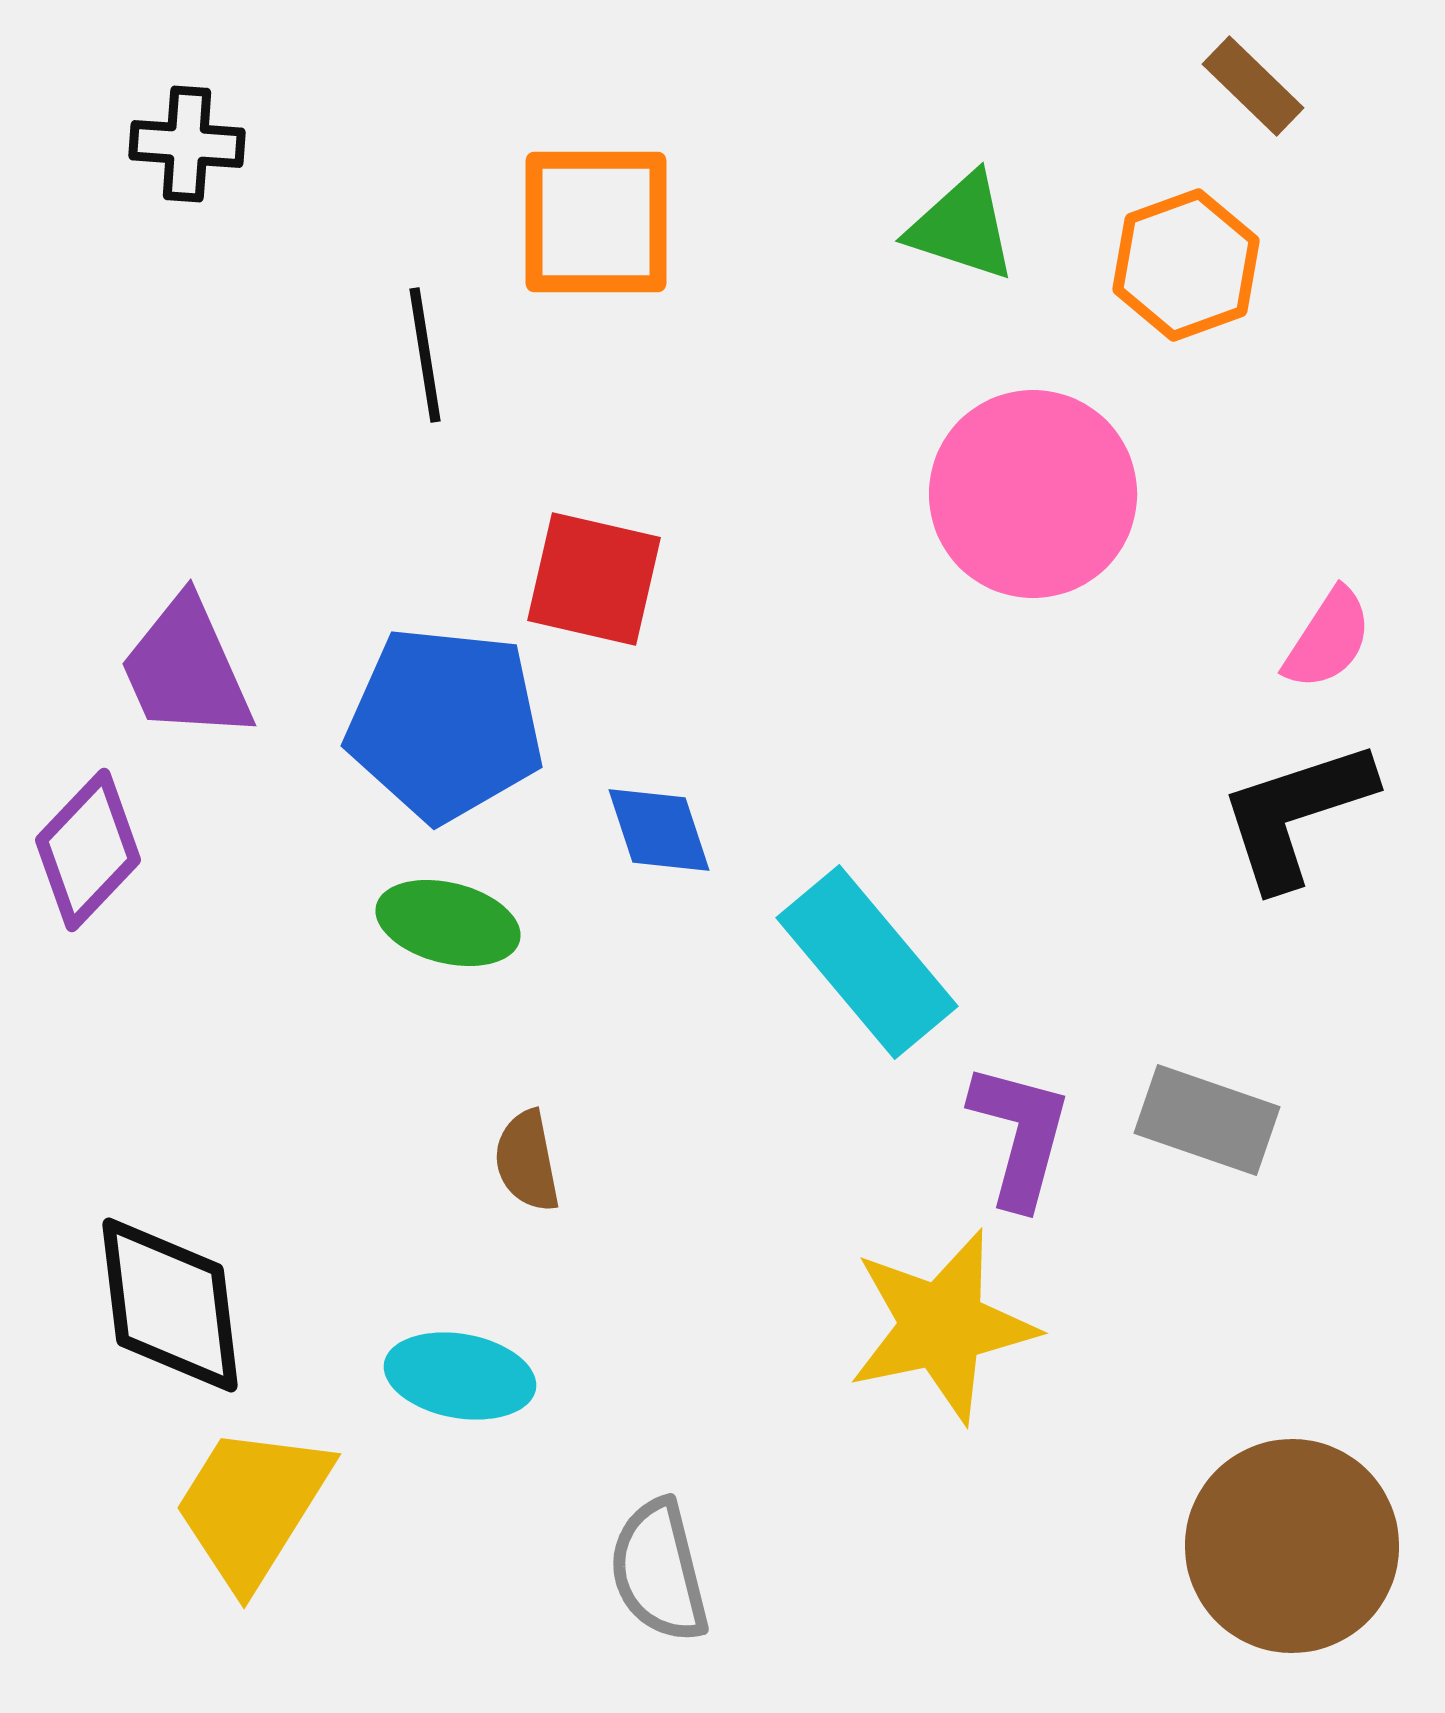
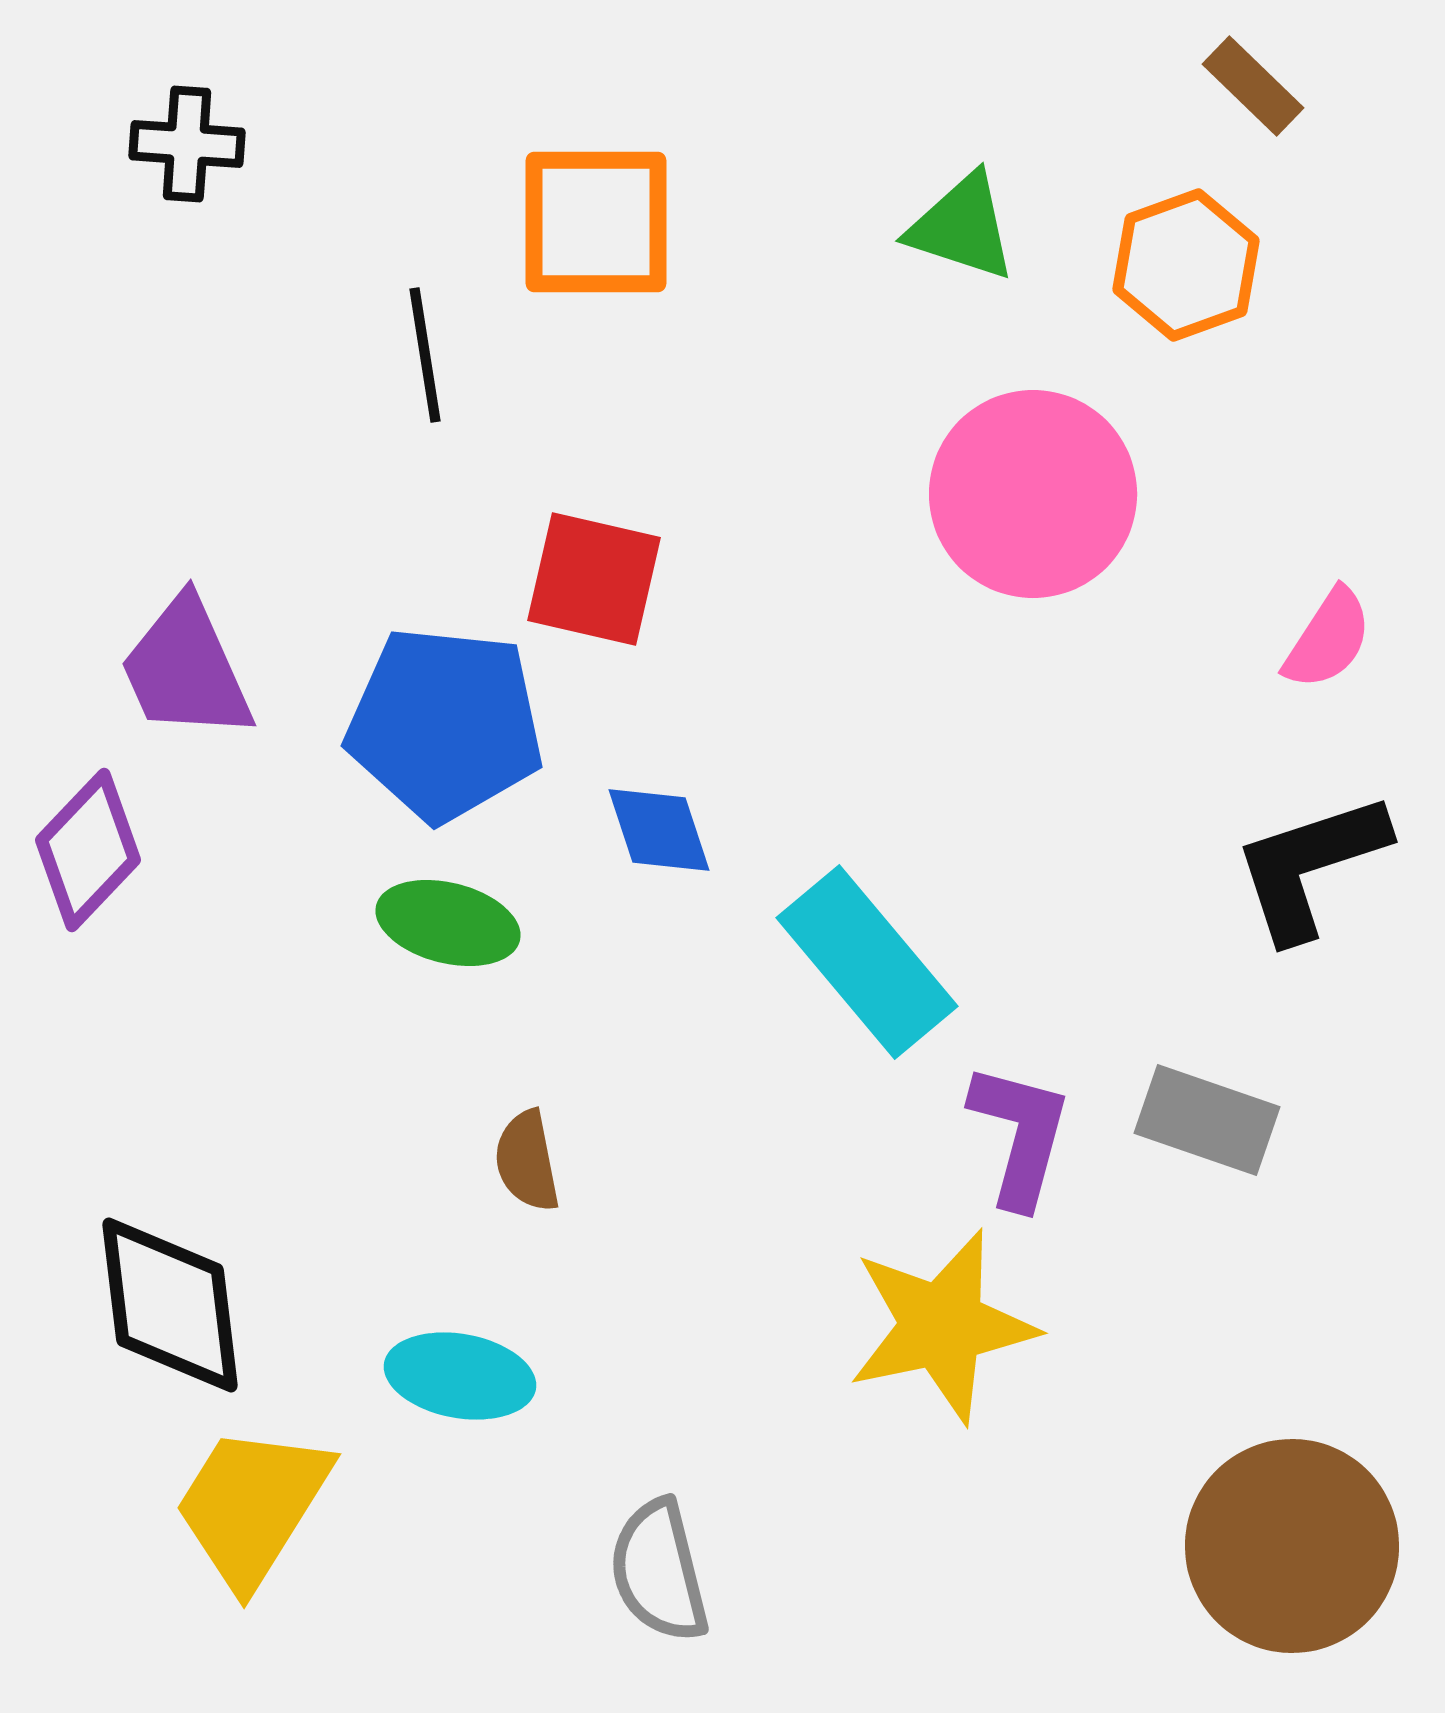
black L-shape: moved 14 px right, 52 px down
